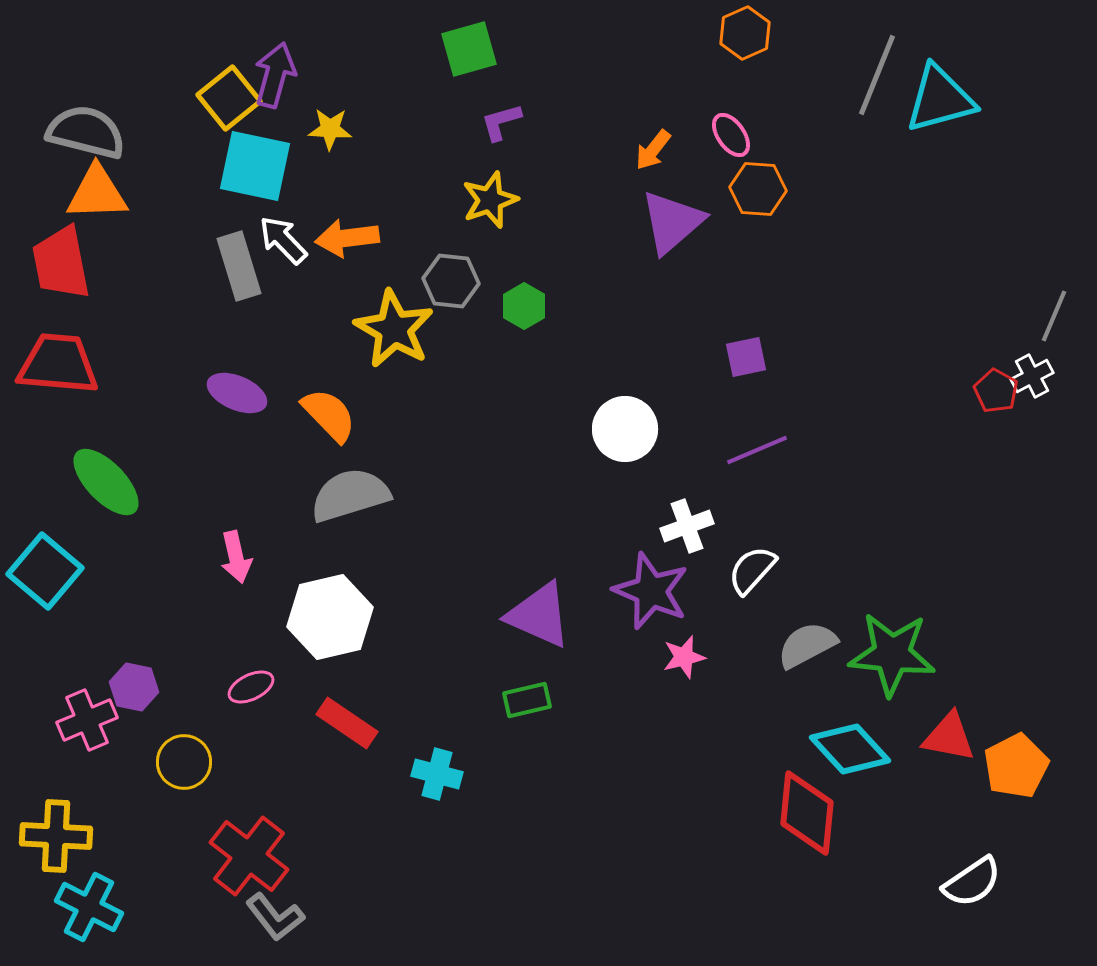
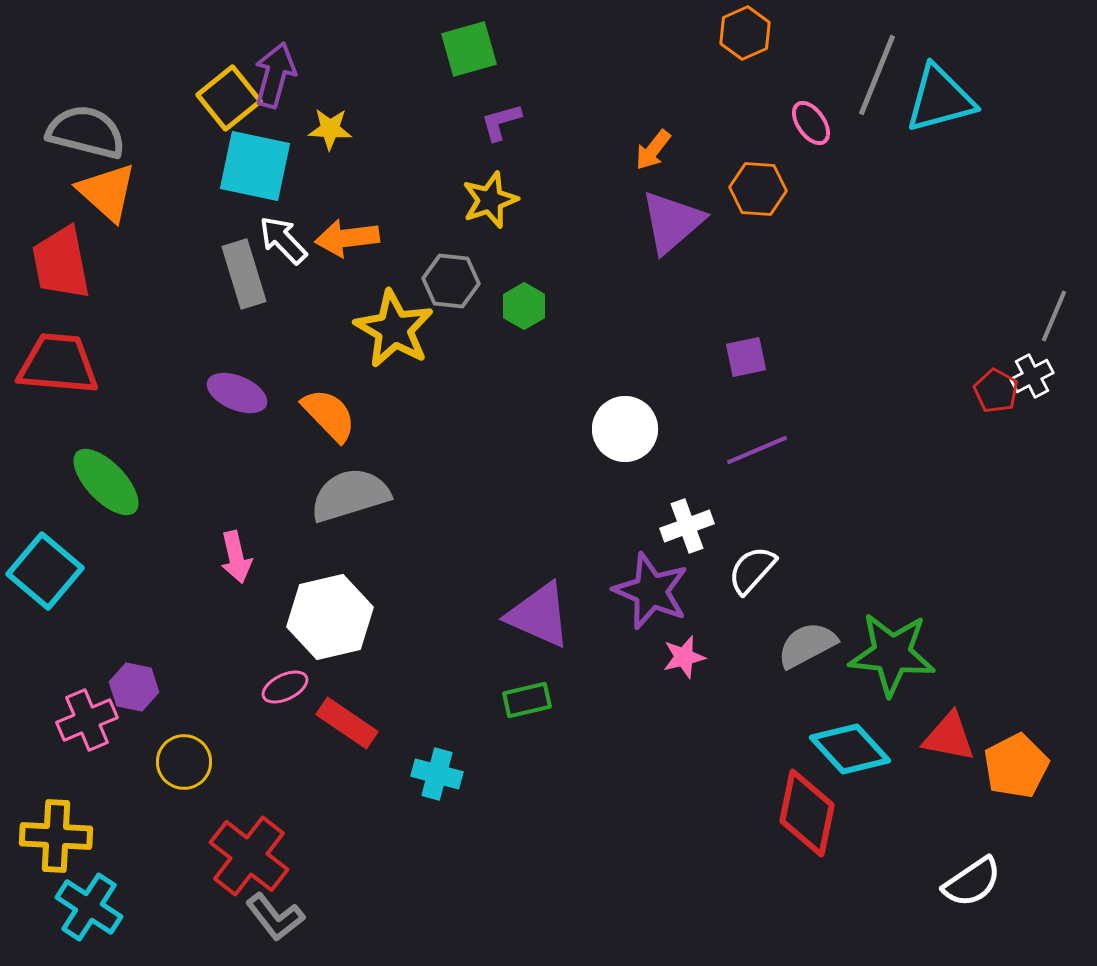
pink ellipse at (731, 135): moved 80 px right, 12 px up
orange triangle at (97, 193): moved 10 px right, 1 px up; rotated 44 degrees clockwise
gray rectangle at (239, 266): moved 5 px right, 8 px down
pink ellipse at (251, 687): moved 34 px right
red diamond at (807, 813): rotated 6 degrees clockwise
cyan cross at (89, 907): rotated 6 degrees clockwise
